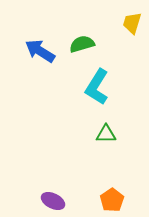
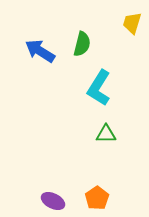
green semicircle: rotated 120 degrees clockwise
cyan L-shape: moved 2 px right, 1 px down
orange pentagon: moved 15 px left, 2 px up
